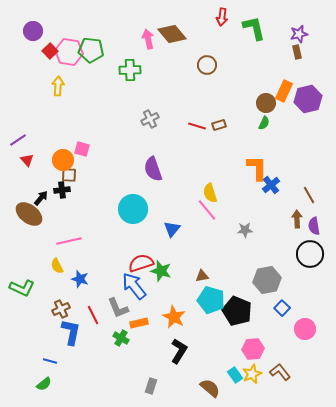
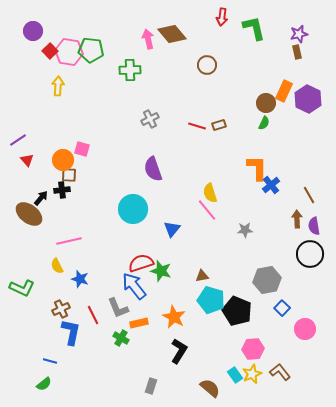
purple hexagon at (308, 99): rotated 20 degrees counterclockwise
